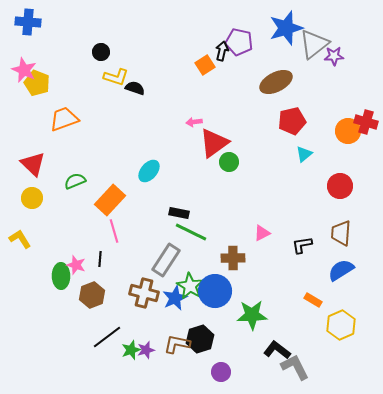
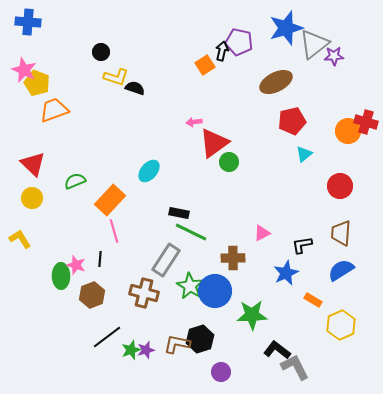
orange trapezoid at (64, 119): moved 10 px left, 9 px up
blue star at (175, 298): moved 111 px right, 25 px up
